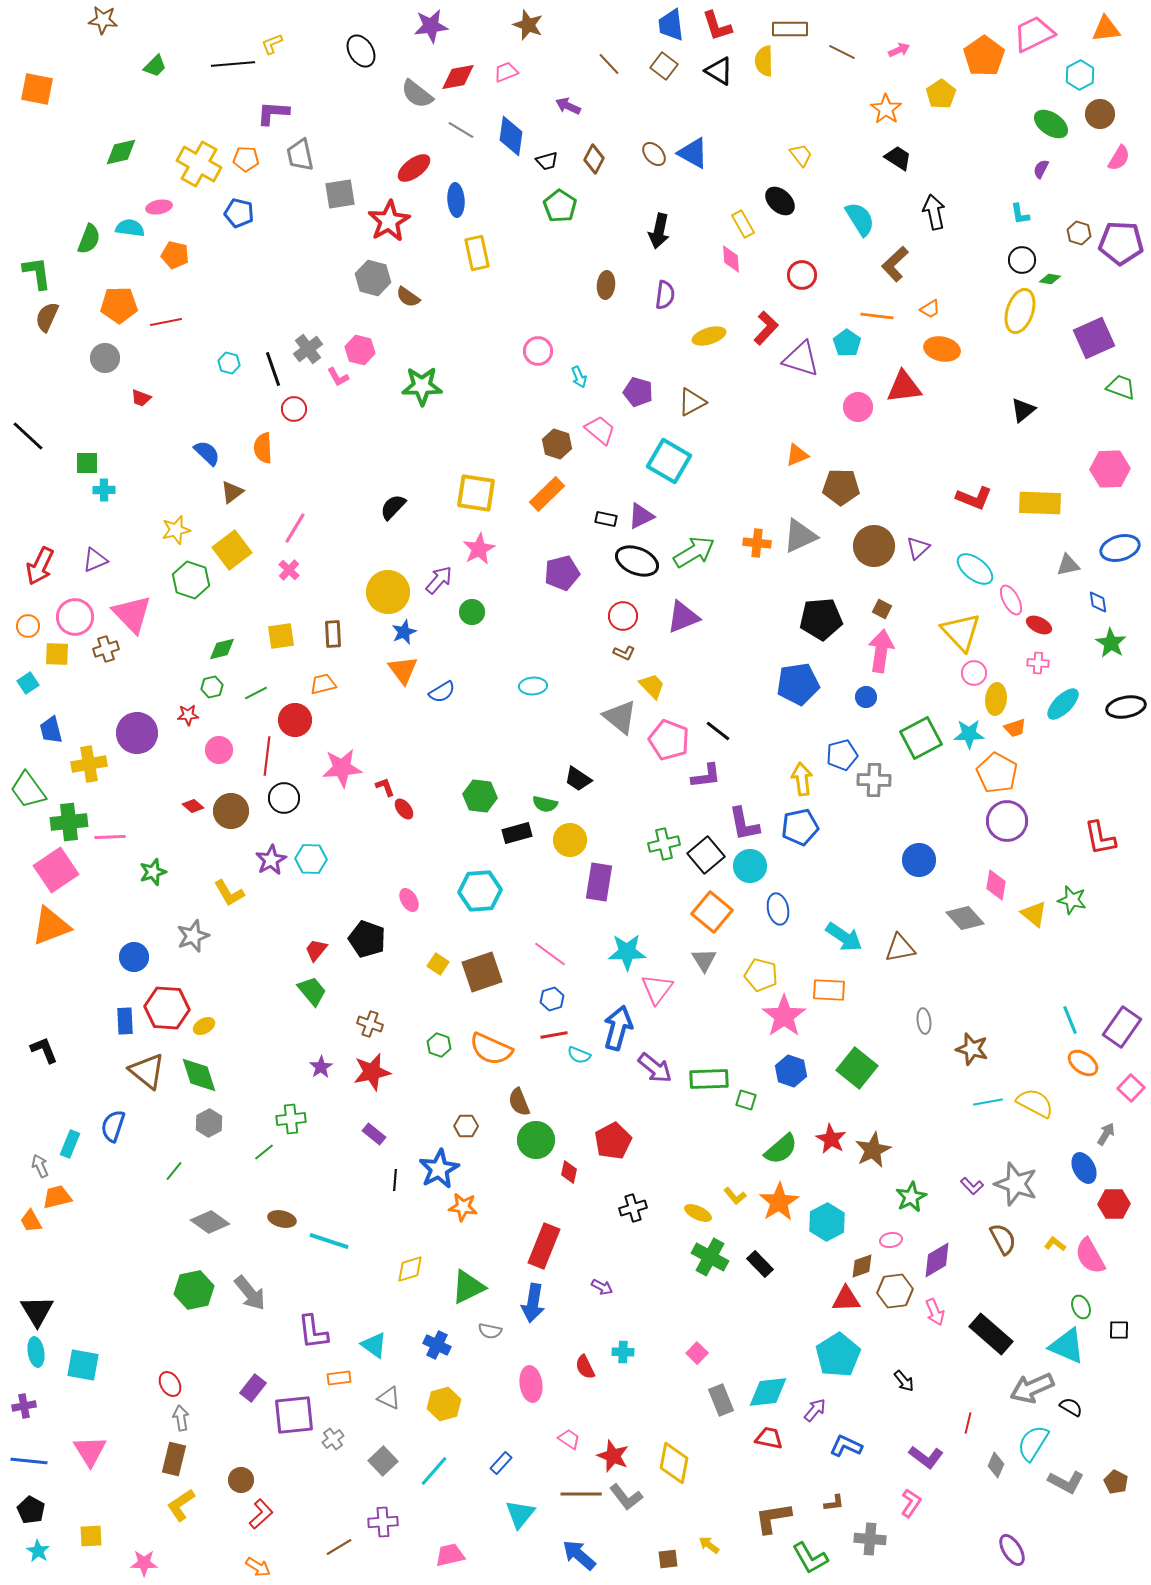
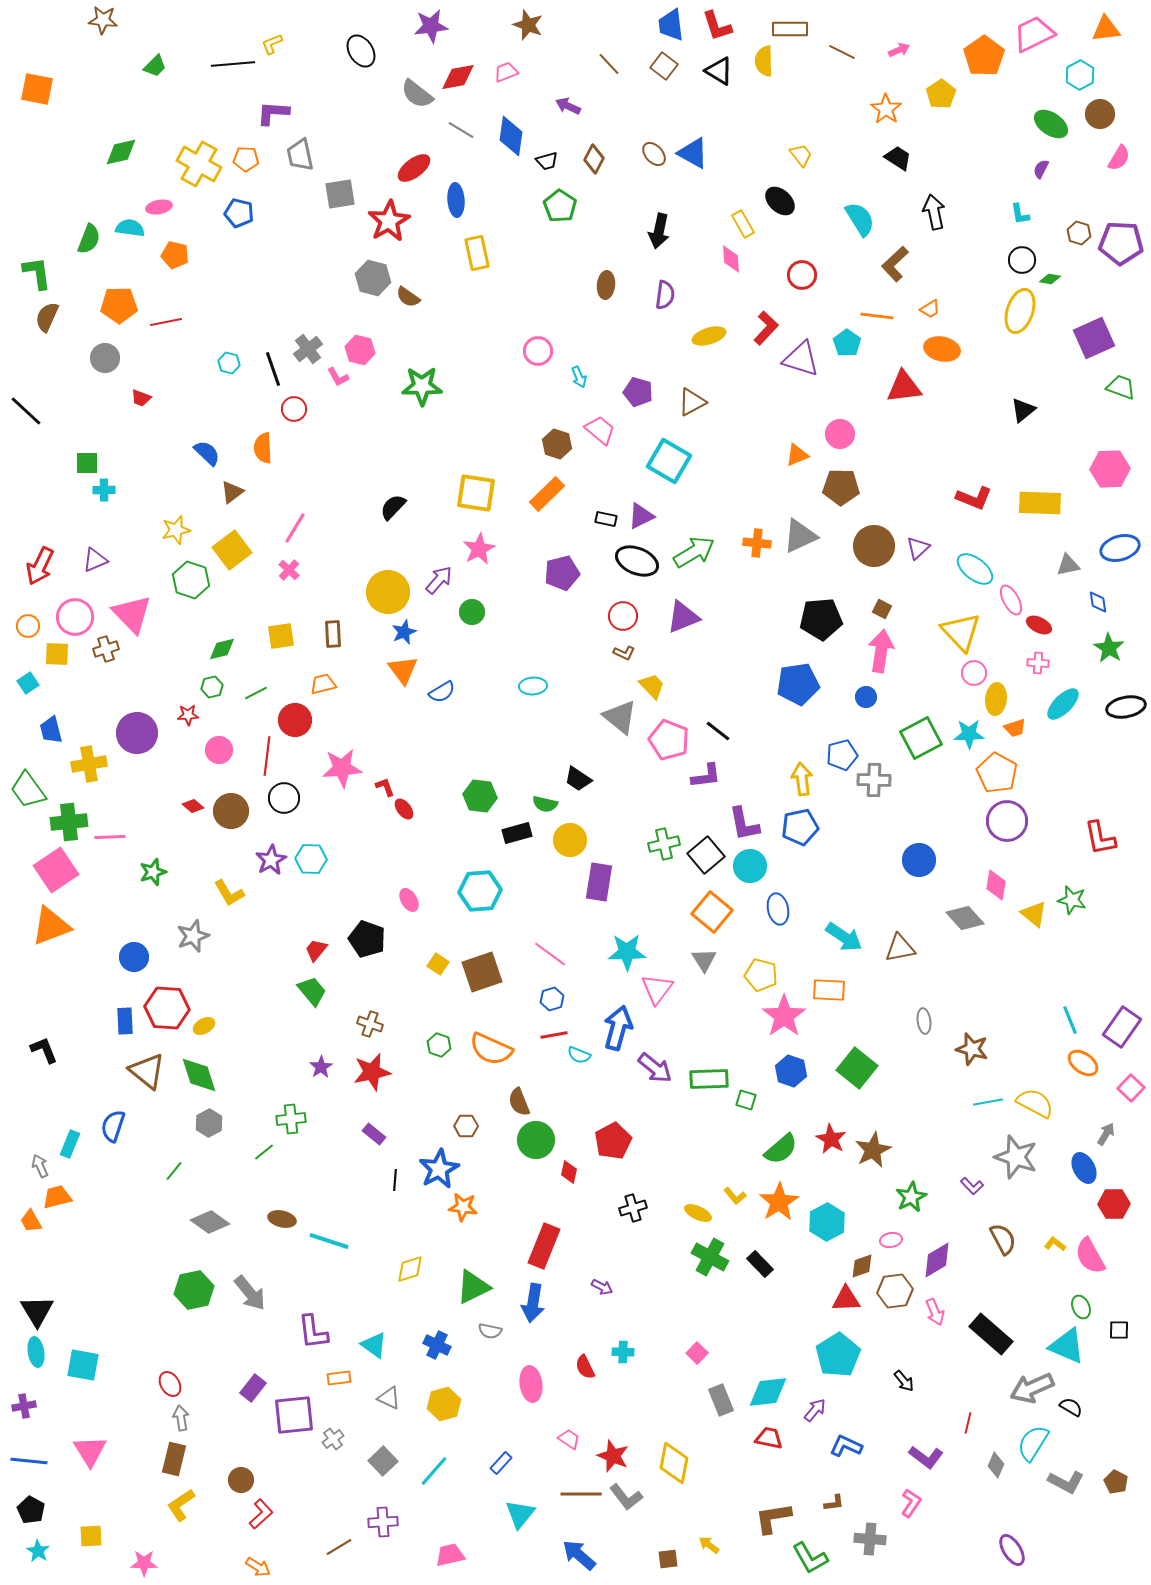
pink circle at (858, 407): moved 18 px left, 27 px down
black line at (28, 436): moved 2 px left, 25 px up
green star at (1111, 643): moved 2 px left, 5 px down
gray star at (1016, 1184): moved 27 px up
green triangle at (468, 1287): moved 5 px right
